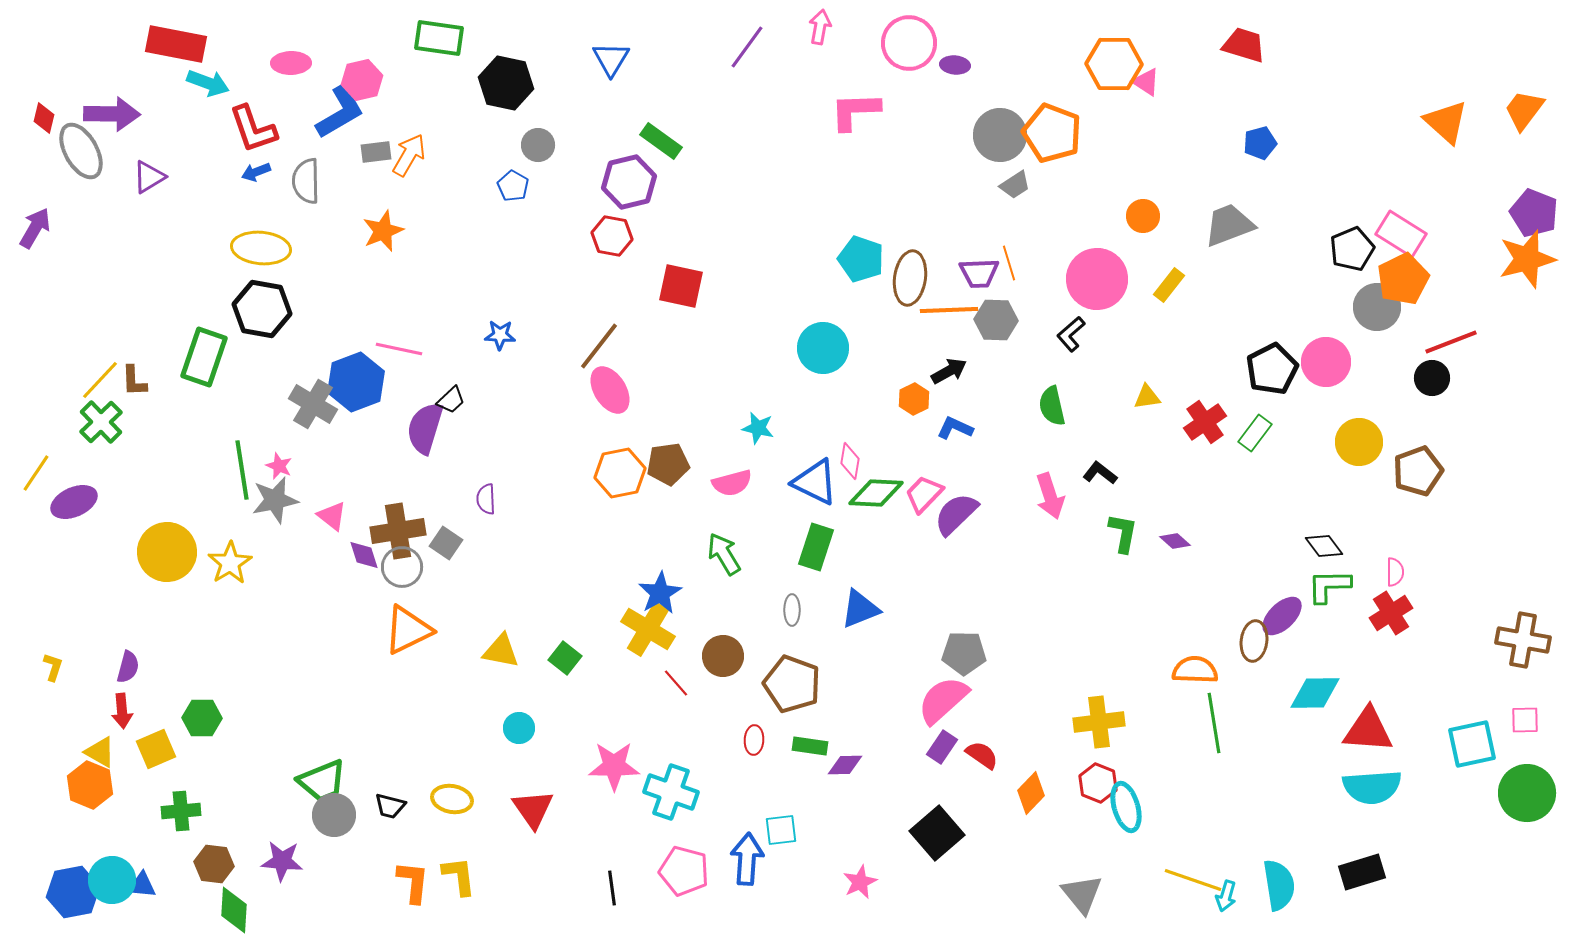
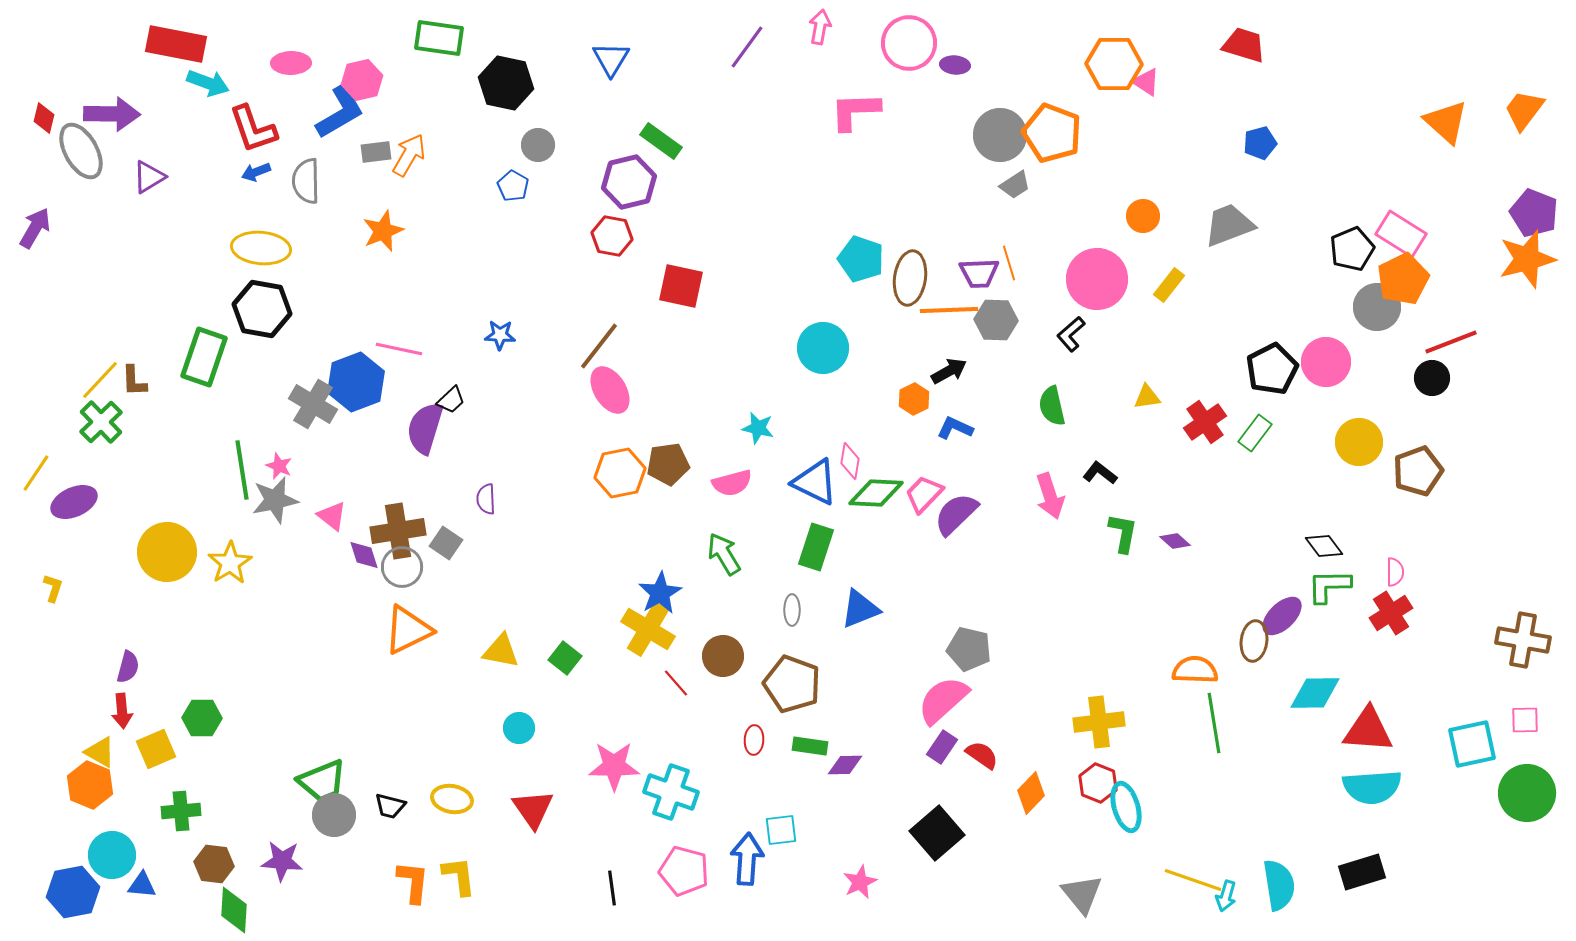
gray pentagon at (964, 653): moved 5 px right, 4 px up; rotated 12 degrees clockwise
yellow L-shape at (53, 667): moved 79 px up
cyan circle at (112, 880): moved 25 px up
